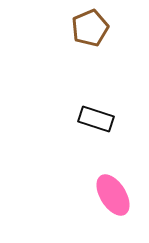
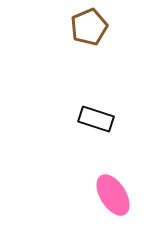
brown pentagon: moved 1 px left, 1 px up
